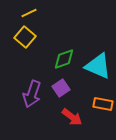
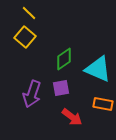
yellow line: rotated 70 degrees clockwise
green diamond: rotated 15 degrees counterclockwise
cyan triangle: moved 3 px down
purple square: rotated 24 degrees clockwise
